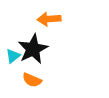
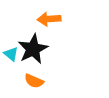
cyan triangle: moved 2 px left, 2 px up; rotated 42 degrees counterclockwise
orange semicircle: moved 2 px right, 1 px down
